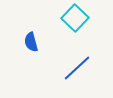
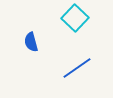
blue line: rotated 8 degrees clockwise
